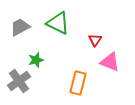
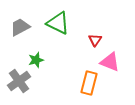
orange rectangle: moved 11 px right
